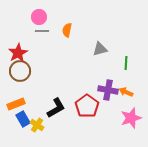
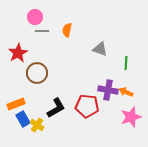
pink circle: moved 4 px left
gray triangle: rotated 35 degrees clockwise
brown circle: moved 17 px right, 2 px down
red pentagon: rotated 30 degrees counterclockwise
pink star: moved 1 px up
